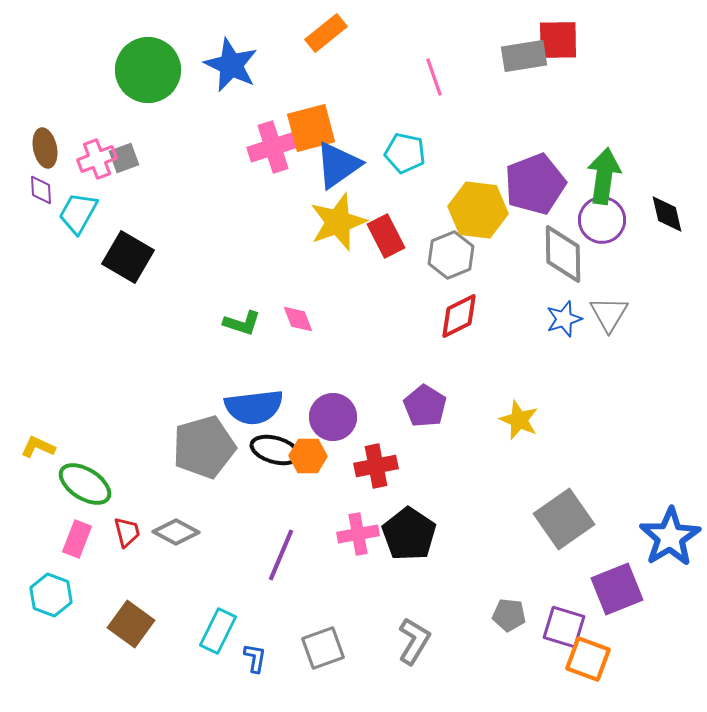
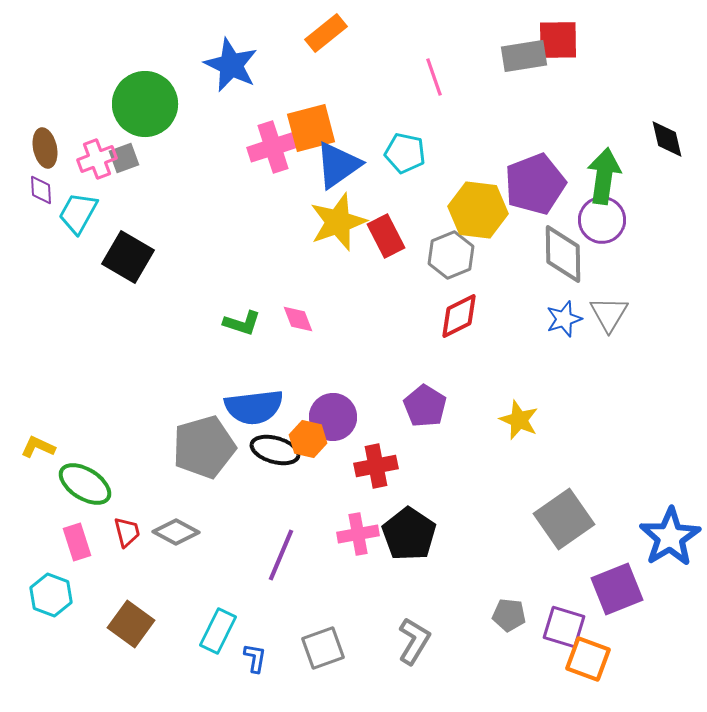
green circle at (148, 70): moved 3 px left, 34 px down
black diamond at (667, 214): moved 75 px up
orange hexagon at (308, 456): moved 17 px up; rotated 12 degrees clockwise
pink rectangle at (77, 539): moved 3 px down; rotated 39 degrees counterclockwise
